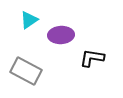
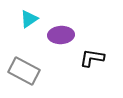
cyan triangle: moved 1 px up
gray rectangle: moved 2 px left
